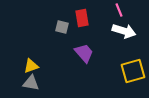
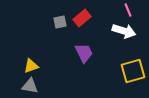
pink line: moved 9 px right
red rectangle: rotated 60 degrees clockwise
gray square: moved 2 px left, 5 px up; rotated 24 degrees counterclockwise
purple trapezoid: rotated 15 degrees clockwise
gray triangle: moved 1 px left, 3 px down
